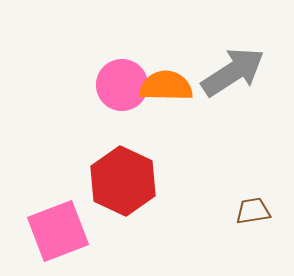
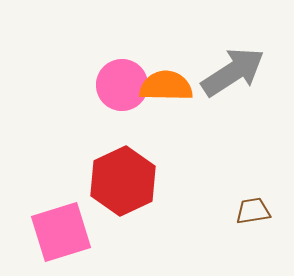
red hexagon: rotated 10 degrees clockwise
pink square: moved 3 px right, 1 px down; rotated 4 degrees clockwise
